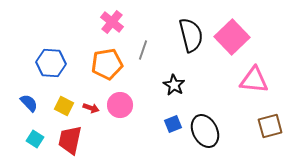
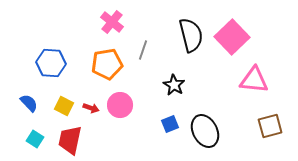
blue square: moved 3 px left
